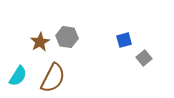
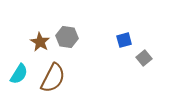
brown star: rotated 12 degrees counterclockwise
cyan semicircle: moved 1 px right, 2 px up
